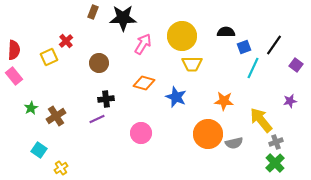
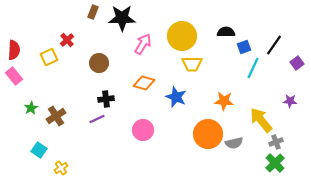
black star: moved 1 px left
red cross: moved 1 px right, 1 px up
purple square: moved 1 px right, 2 px up; rotated 16 degrees clockwise
purple star: rotated 16 degrees clockwise
pink circle: moved 2 px right, 3 px up
